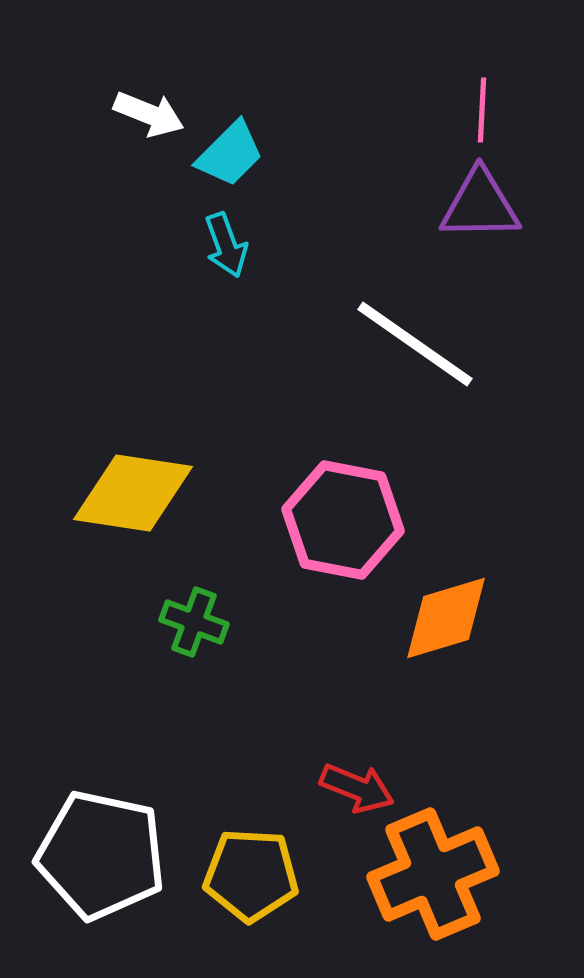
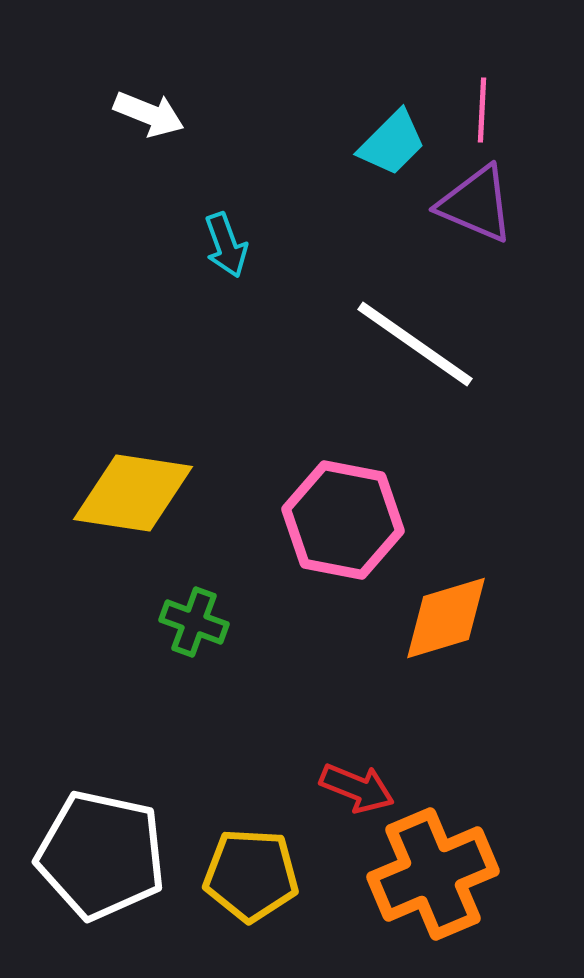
cyan trapezoid: moved 162 px right, 11 px up
purple triangle: moved 4 px left, 1 px up; rotated 24 degrees clockwise
